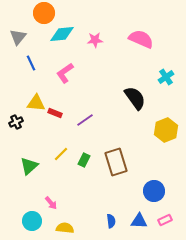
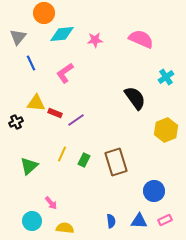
purple line: moved 9 px left
yellow line: moved 1 px right; rotated 21 degrees counterclockwise
